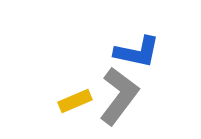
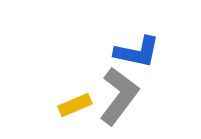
yellow rectangle: moved 4 px down
